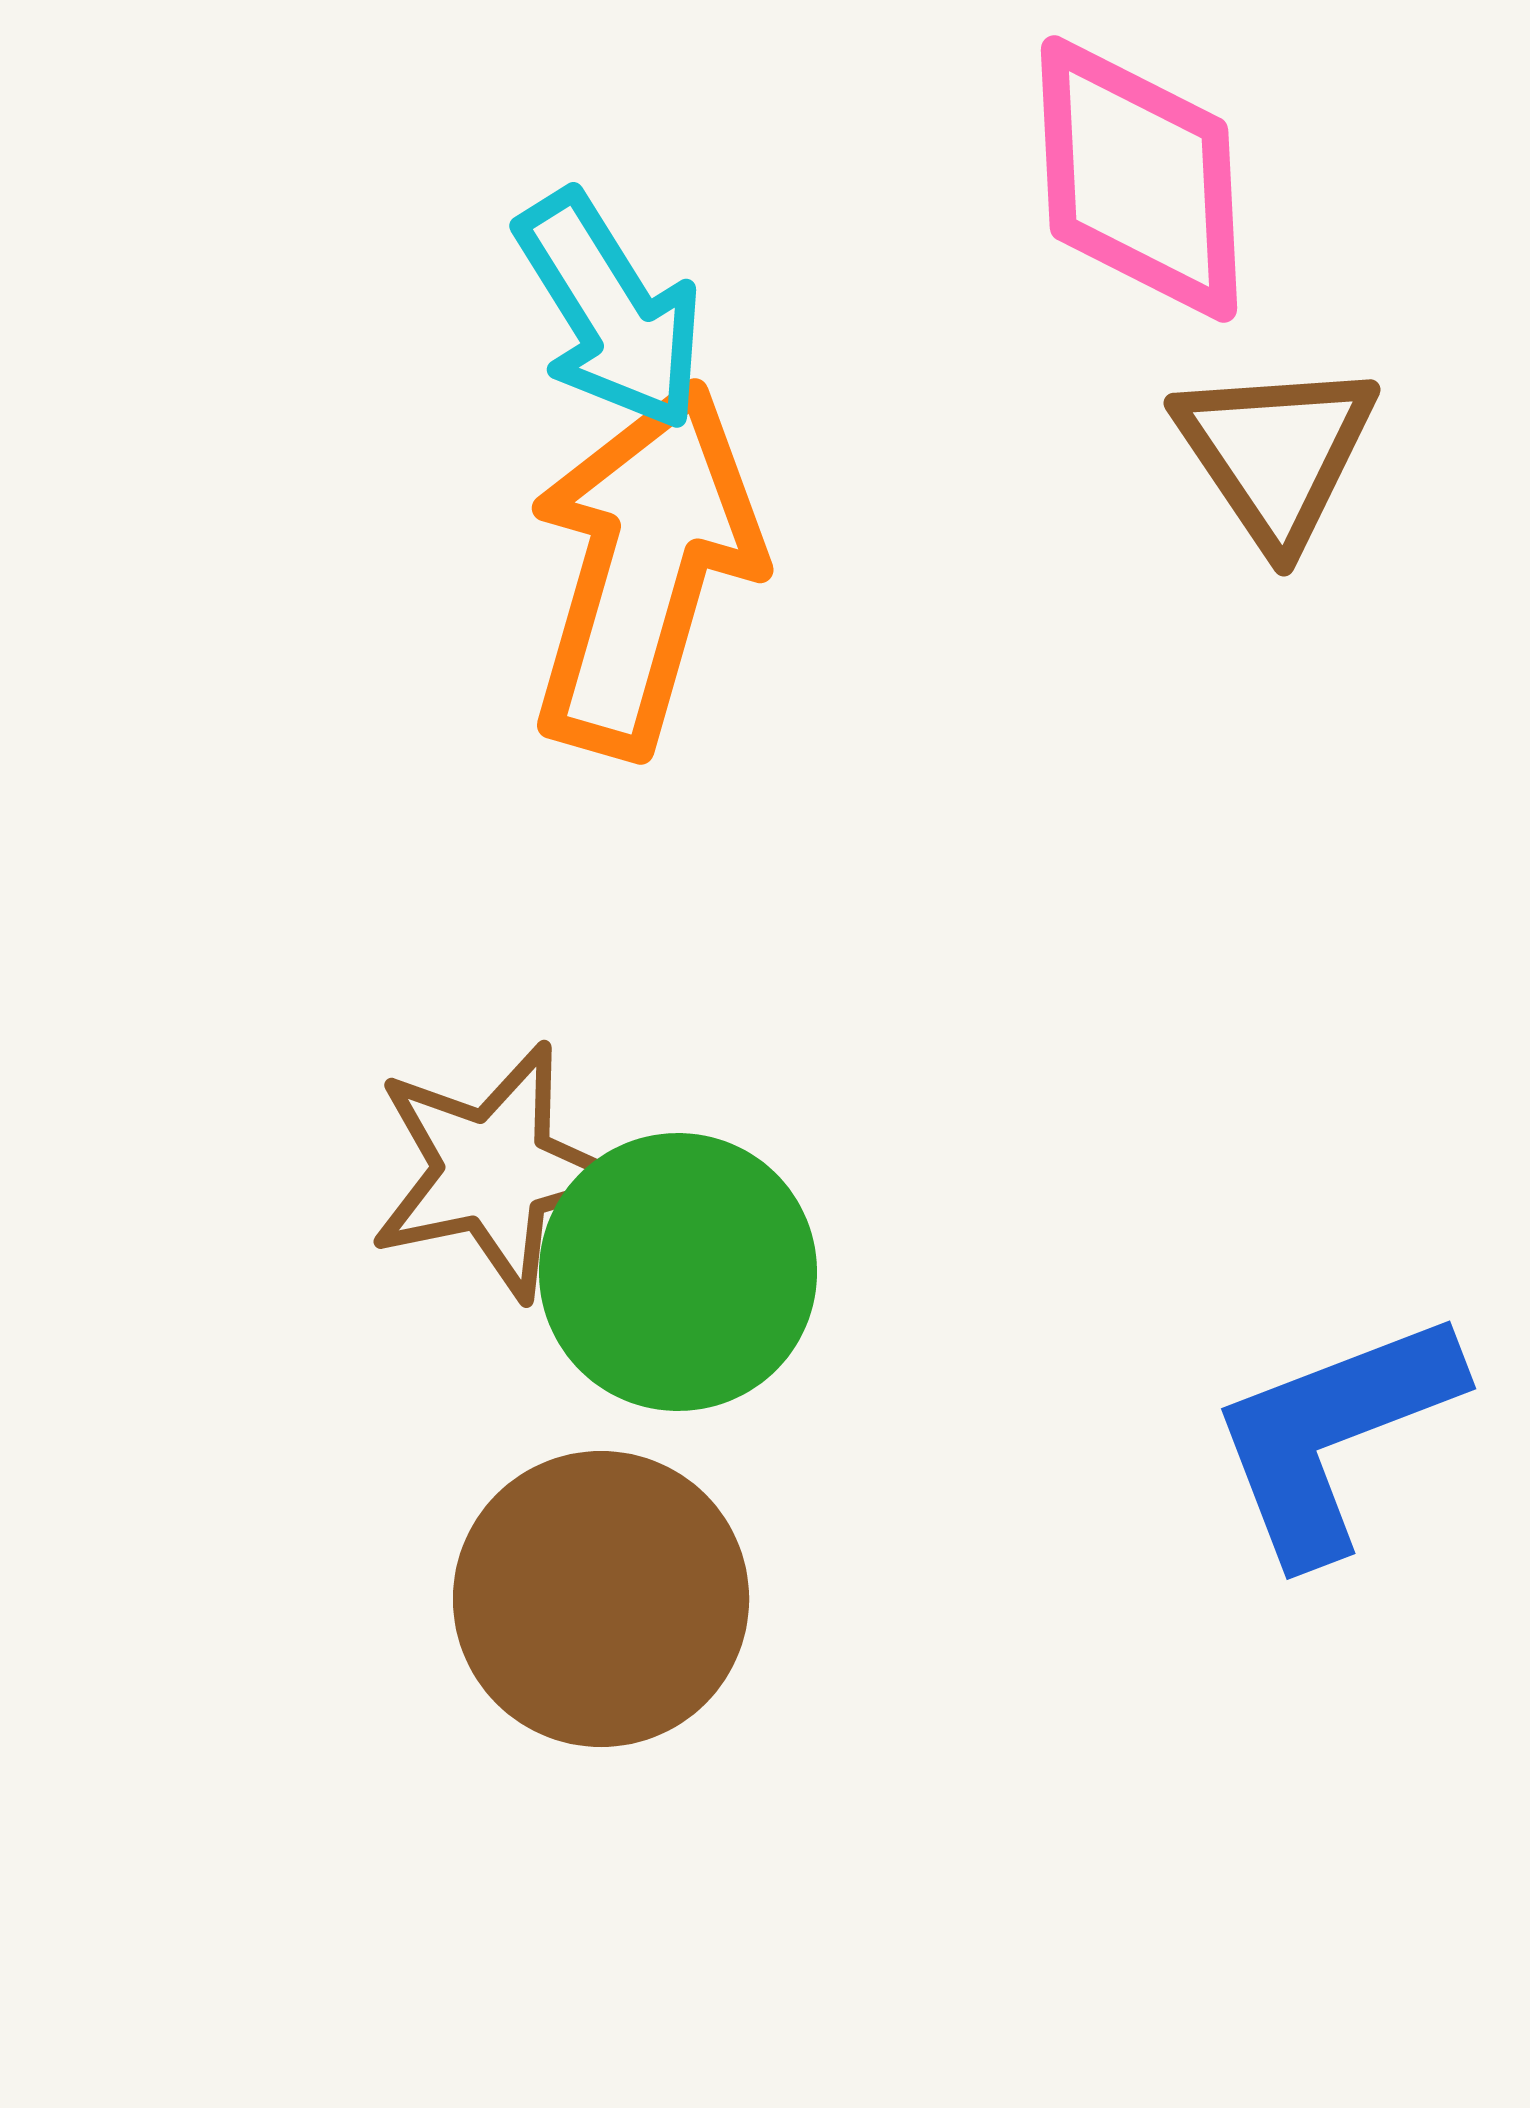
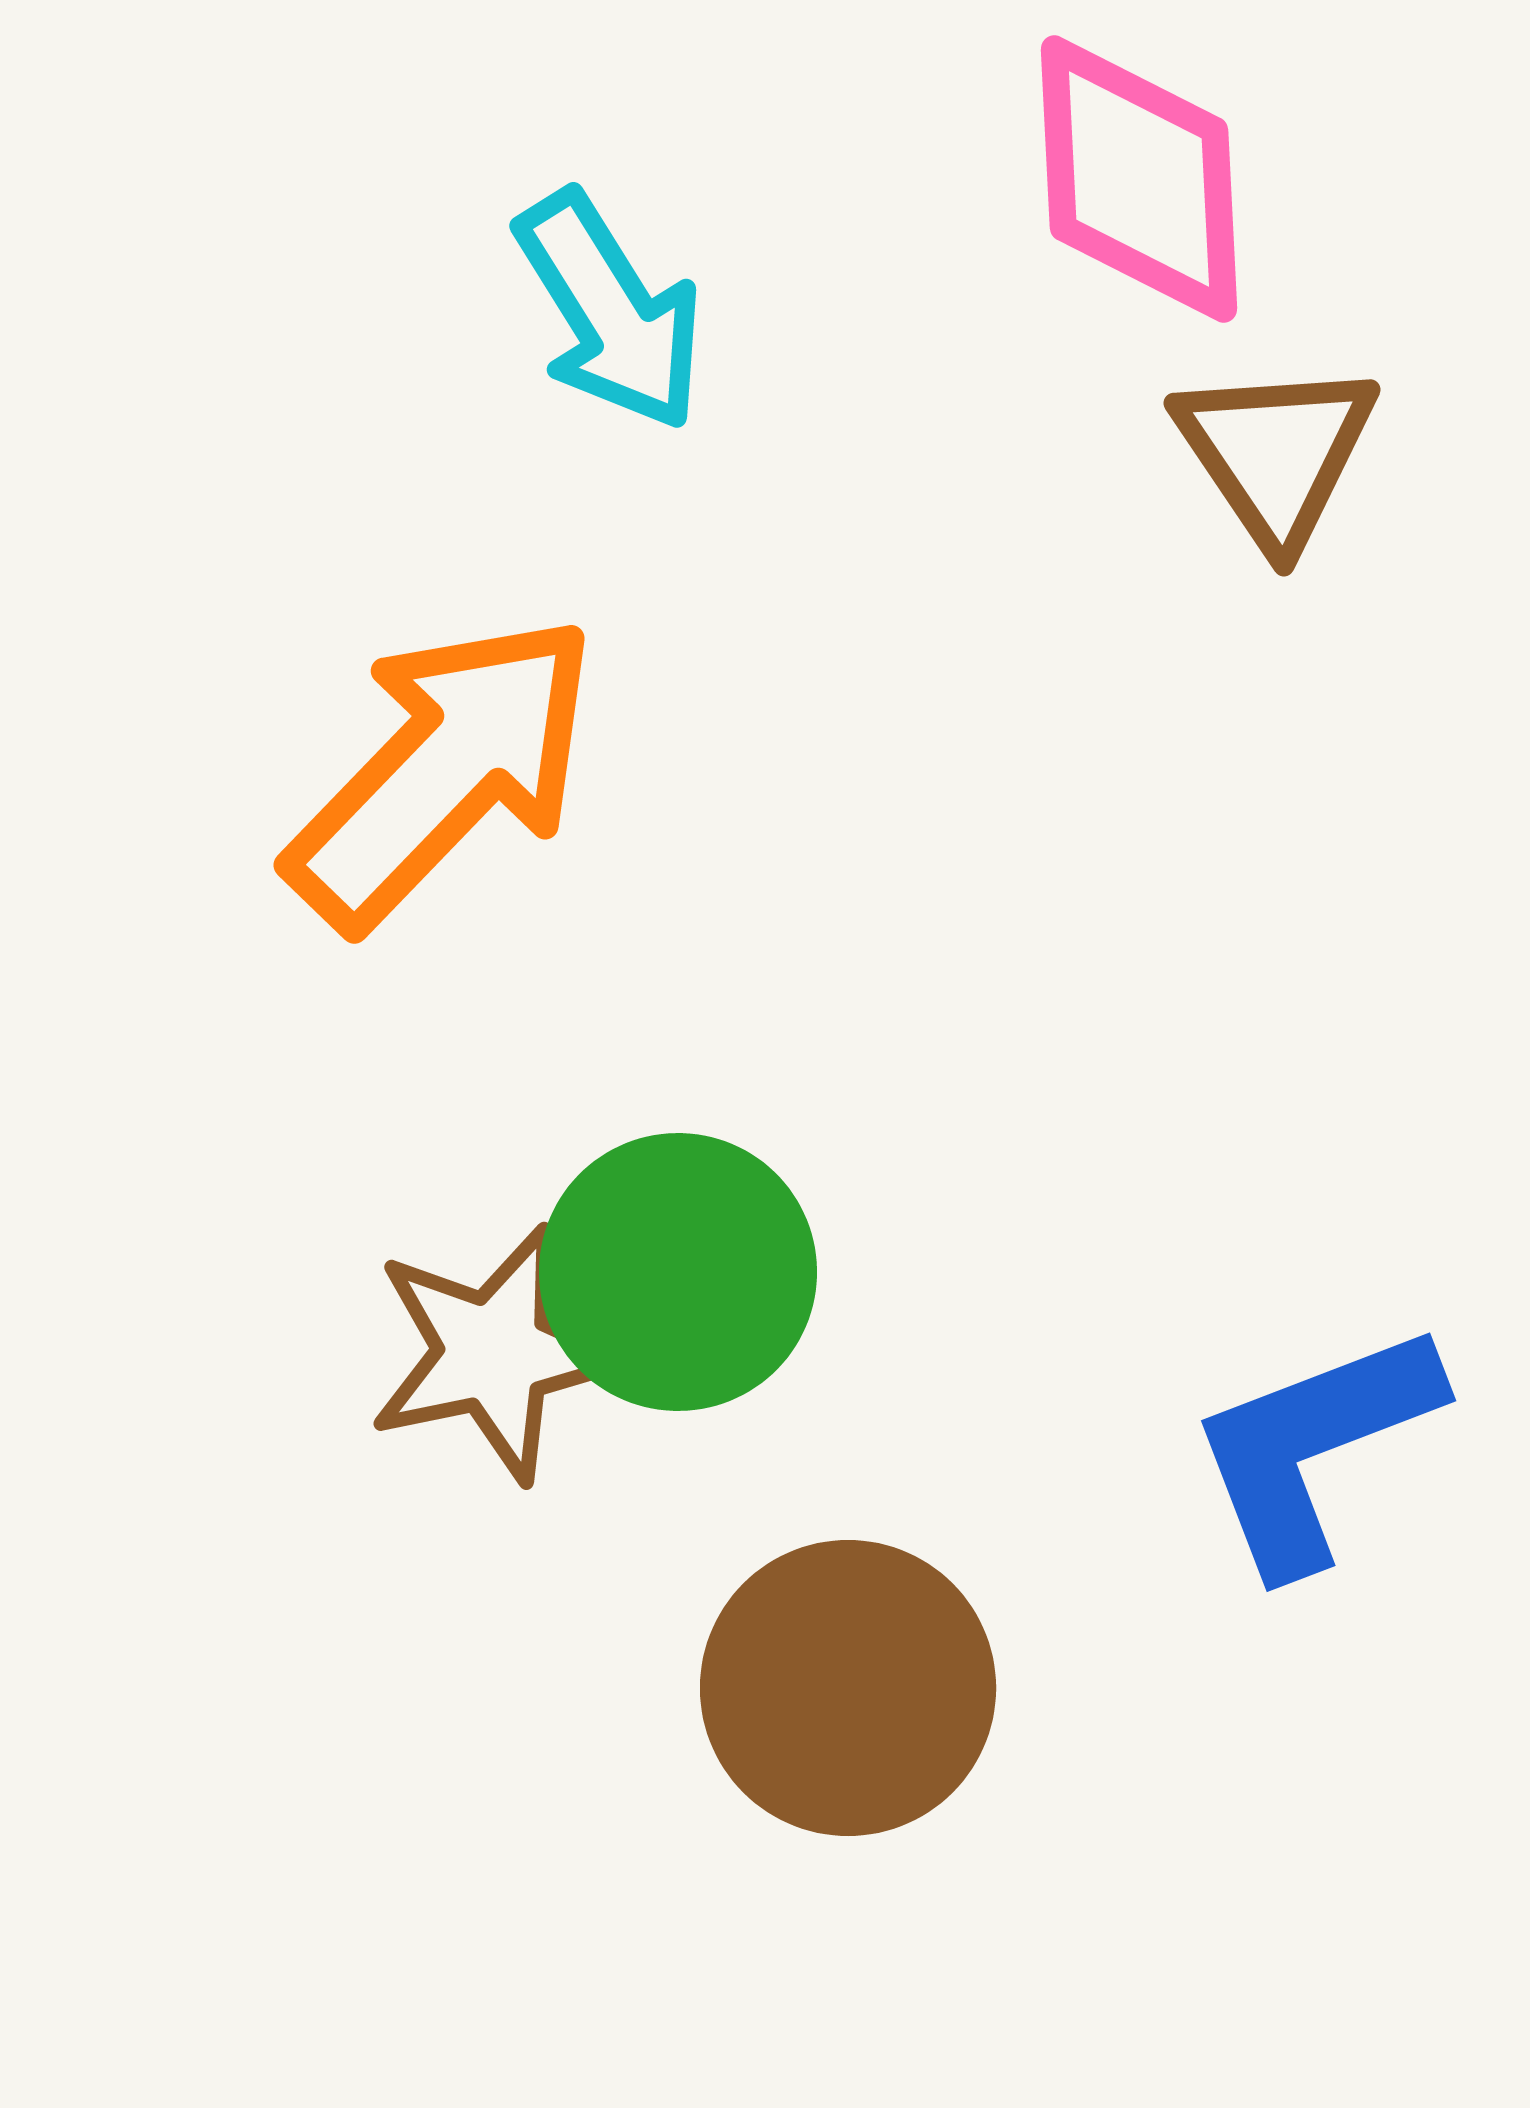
orange arrow: moved 201 px left, 202 px down; rotated 28 degrees clockwise
brown star: moved 182 px down
blue L-shape: moved 20 px left, 12 px down
brown circle: moved 247 px right, 89 px down
